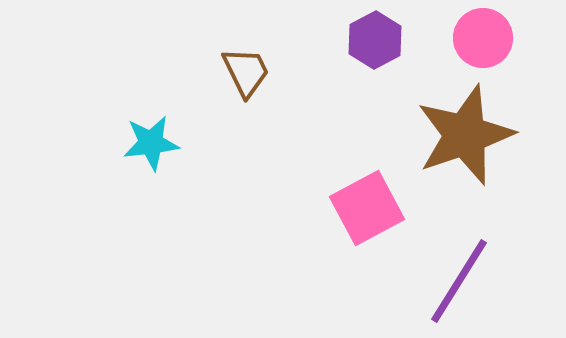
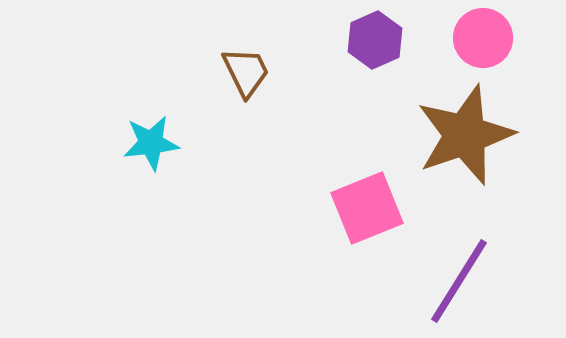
purple hexagon: rotated 4 degrees clockwise
pink square: rotated 6 degrees clockwise
